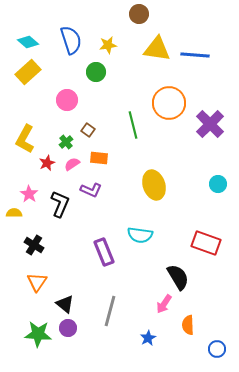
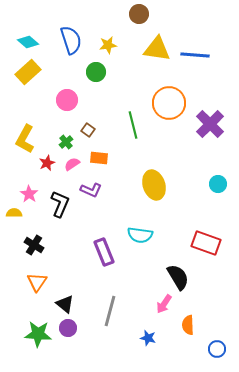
blue star: rotated 28 degrees counterclockwise
